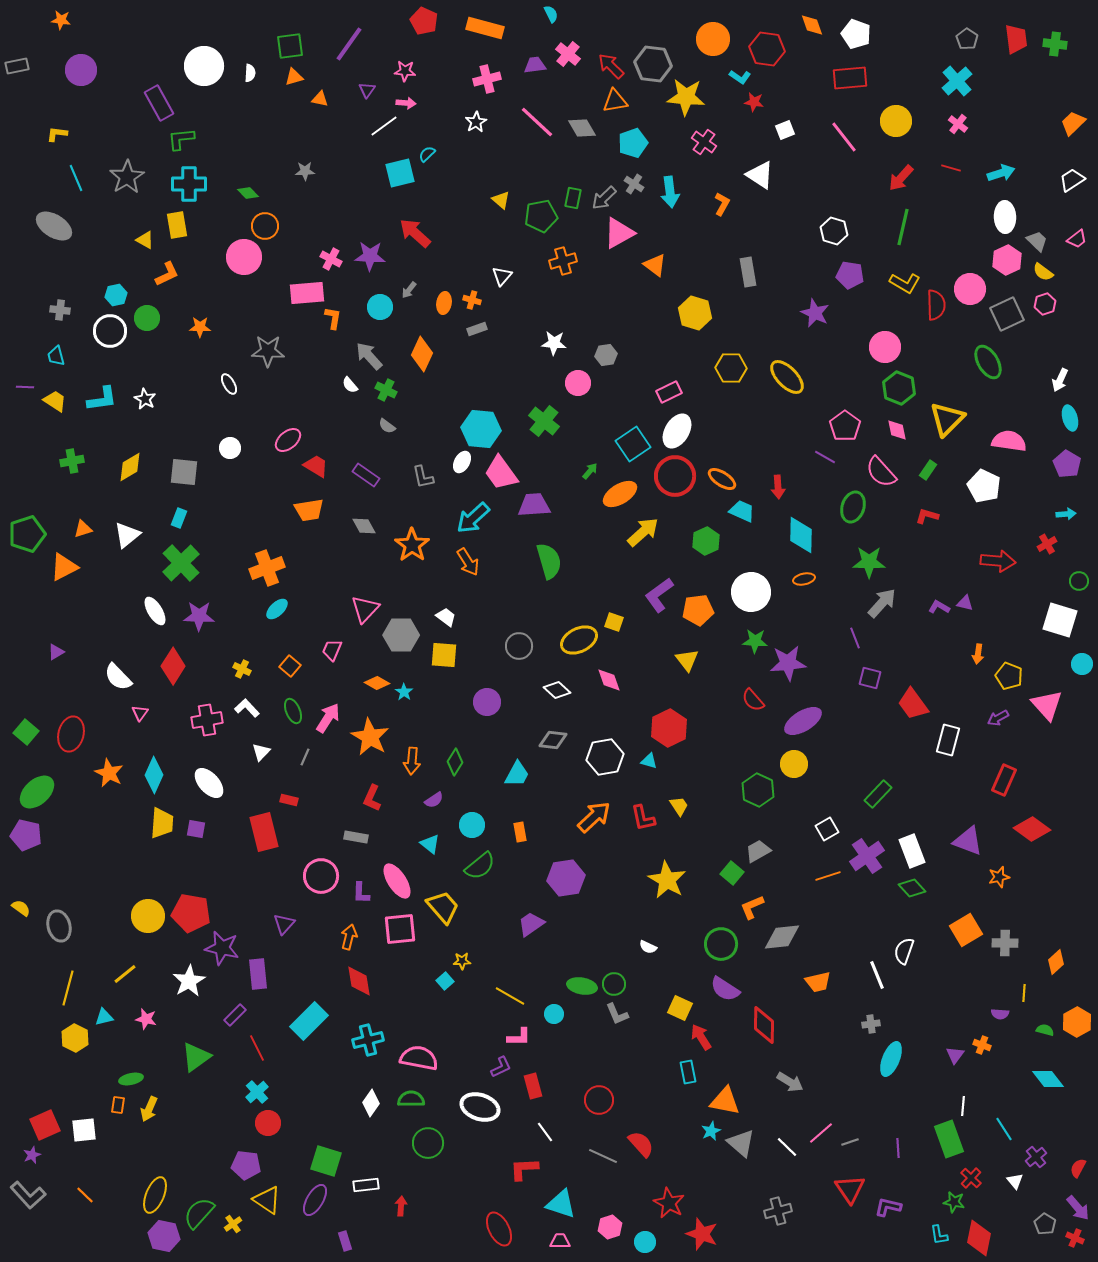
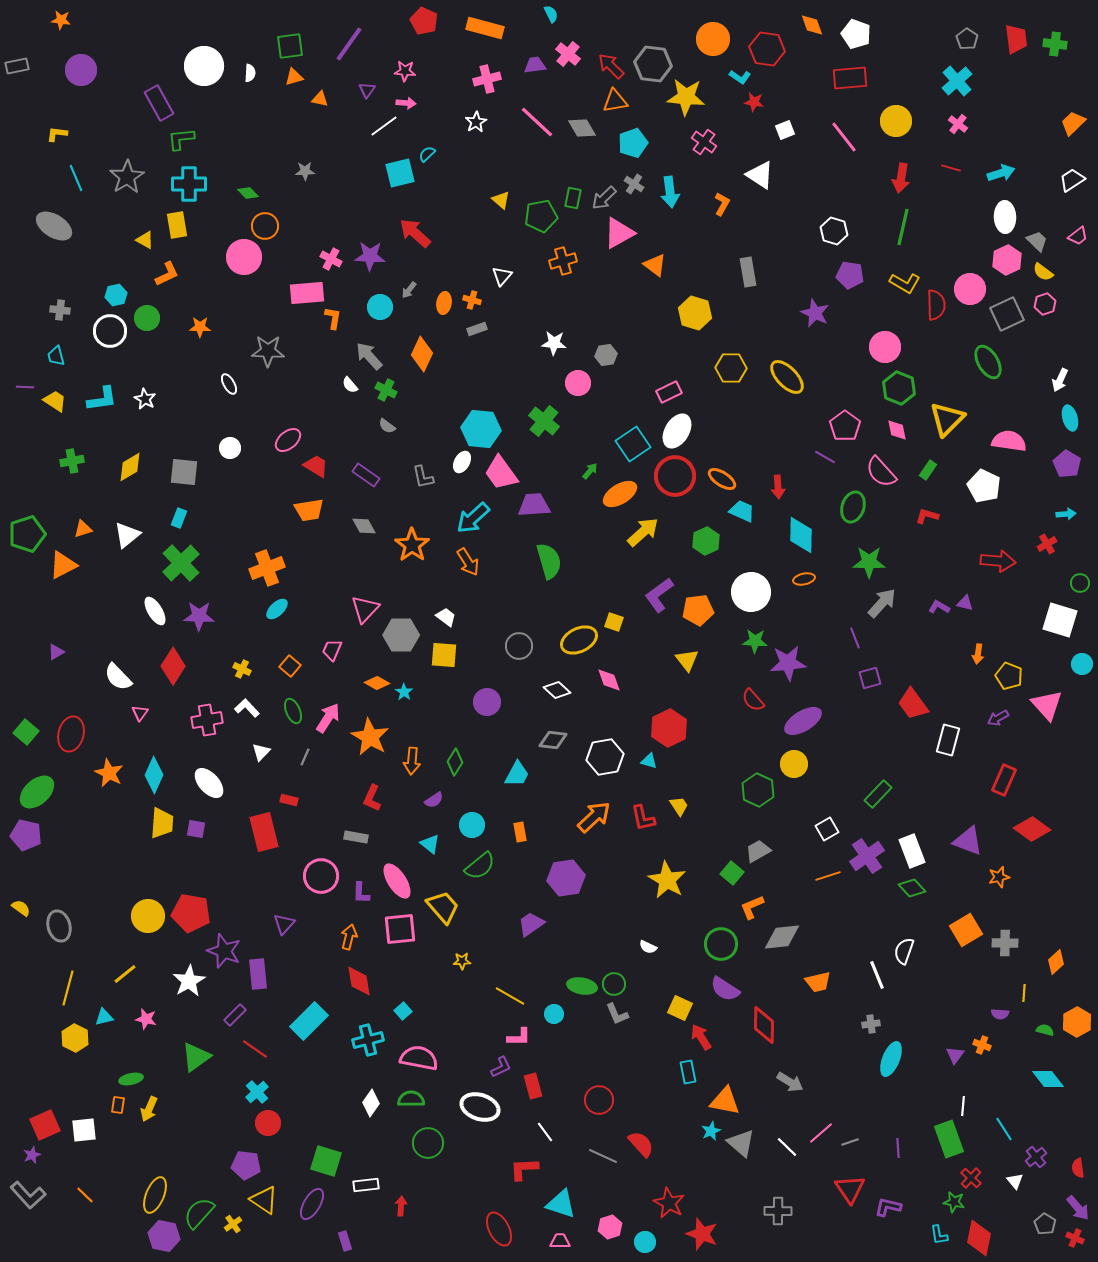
red arrow at (901, 178): rotated 32 degrees counterclockwise
pink trapezoid at (1077, 239): moved 1 px right, 3 px up
orange triangle at (64, 567): moved 1 px left, 2 px up
green circle at (1079, 581): moved 1 px right, 2 px down
purple square at (870, 678): rotated 30 degrees counterclockwise
purple star at (222, 948): moved 2 px right, 3 px down; rotated 8 degrees clockwise
cyan square at (445, 981): moved 42 px left, 30 px down
red line at (257, 1048): moved 2 px left, 1 px down; rotated 28 degrees counterclockwise
red semicircle at (1078, 1168): rotated 36 degrees counterclockwise
yellow triangle at (267, 1200): moved 3 px left
purple ellipse at (315, 1200): moved 3 px left, 4 px down
gray cross at (778, 1211): rotated 16 degrees clockwise
